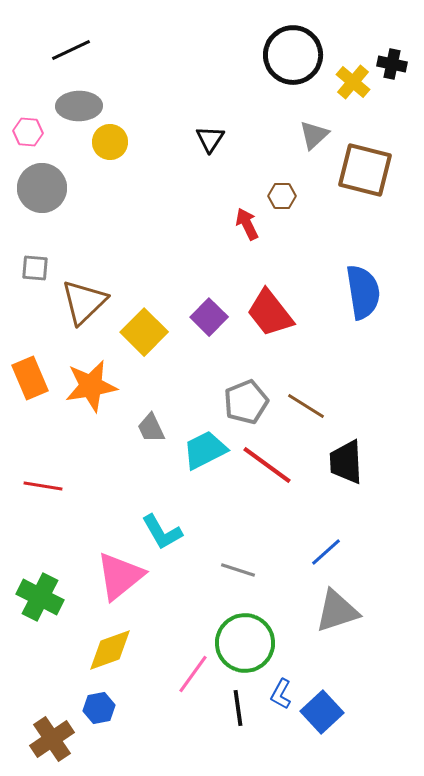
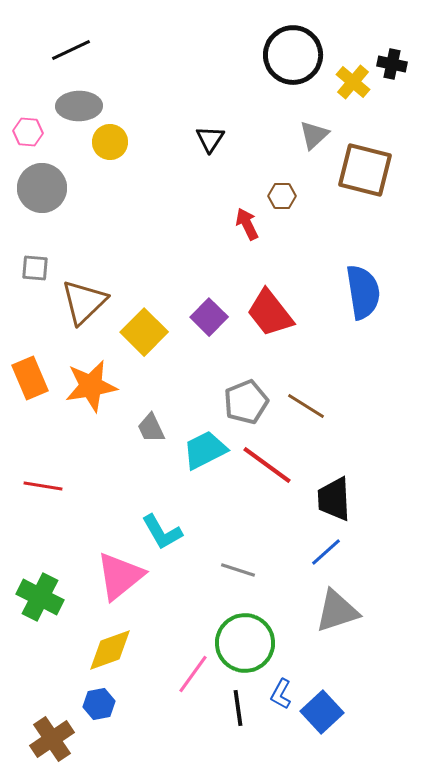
black trapezoid at (346, 462): moved 12 px left, 37 px down
blue hexagon at (99, 708): moved 4 px up
